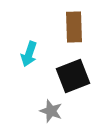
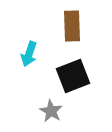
brown rectangle: moved 2 px left, 1 px up
gray star: rotated 10 degrees clockwise
